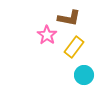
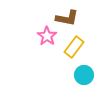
brown L-shape: moved 2 px left
pink star: moved 1 px down
